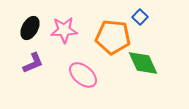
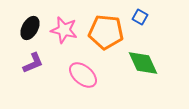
blue square: rotated 14 degrees counterclockwise
pink star: rotated 16 degrees clockwise
orange pentagon: moved 7 px left, 5 px up
